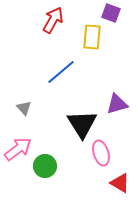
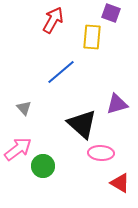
black triangle: rotated 16 degrees counterclockwise
pink ellipse: rotated 70 degrees counterclockwise
green circle: moved 2 px left
